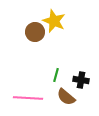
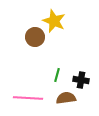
brown circle: moved 5 px down
green line: moved 1 px right
brown semicircle: moved 1 px down; rotated 132 degrees clockwise
